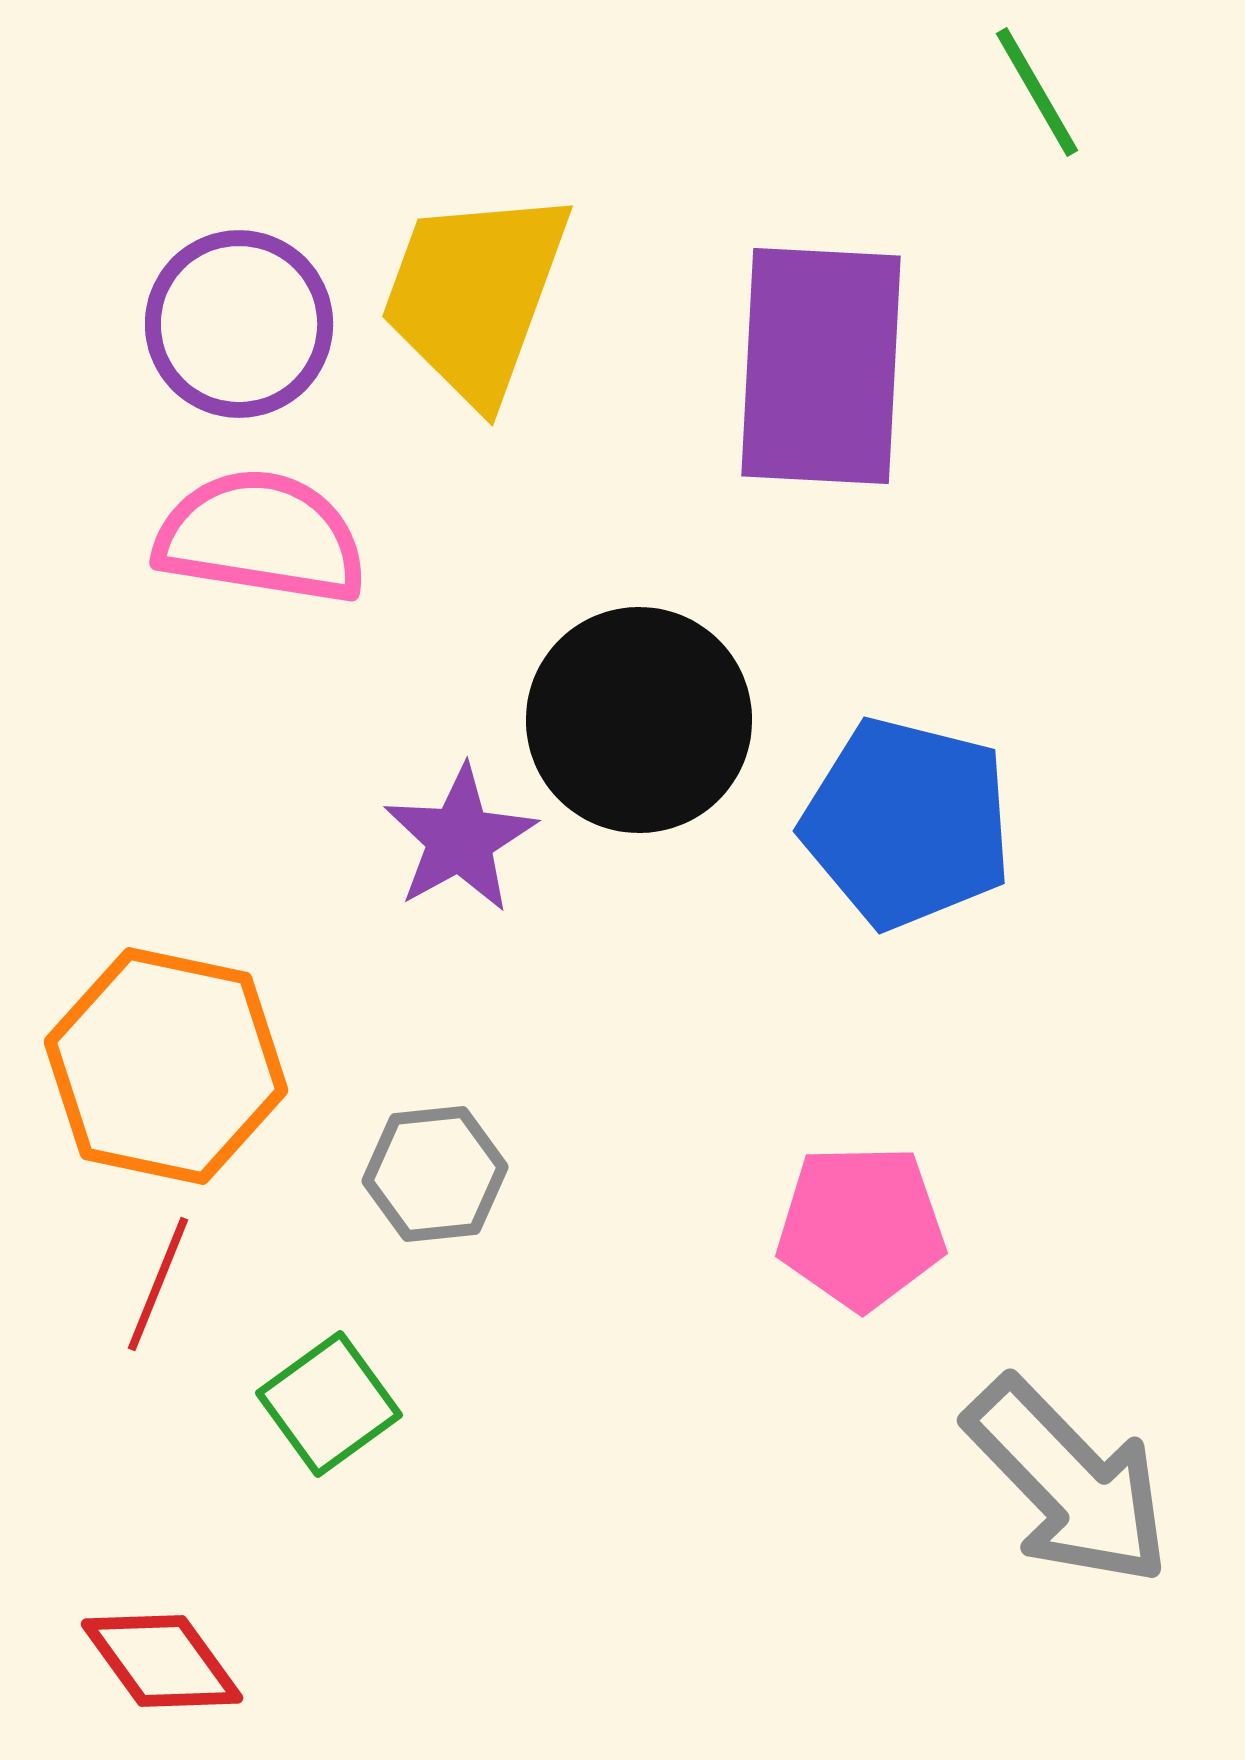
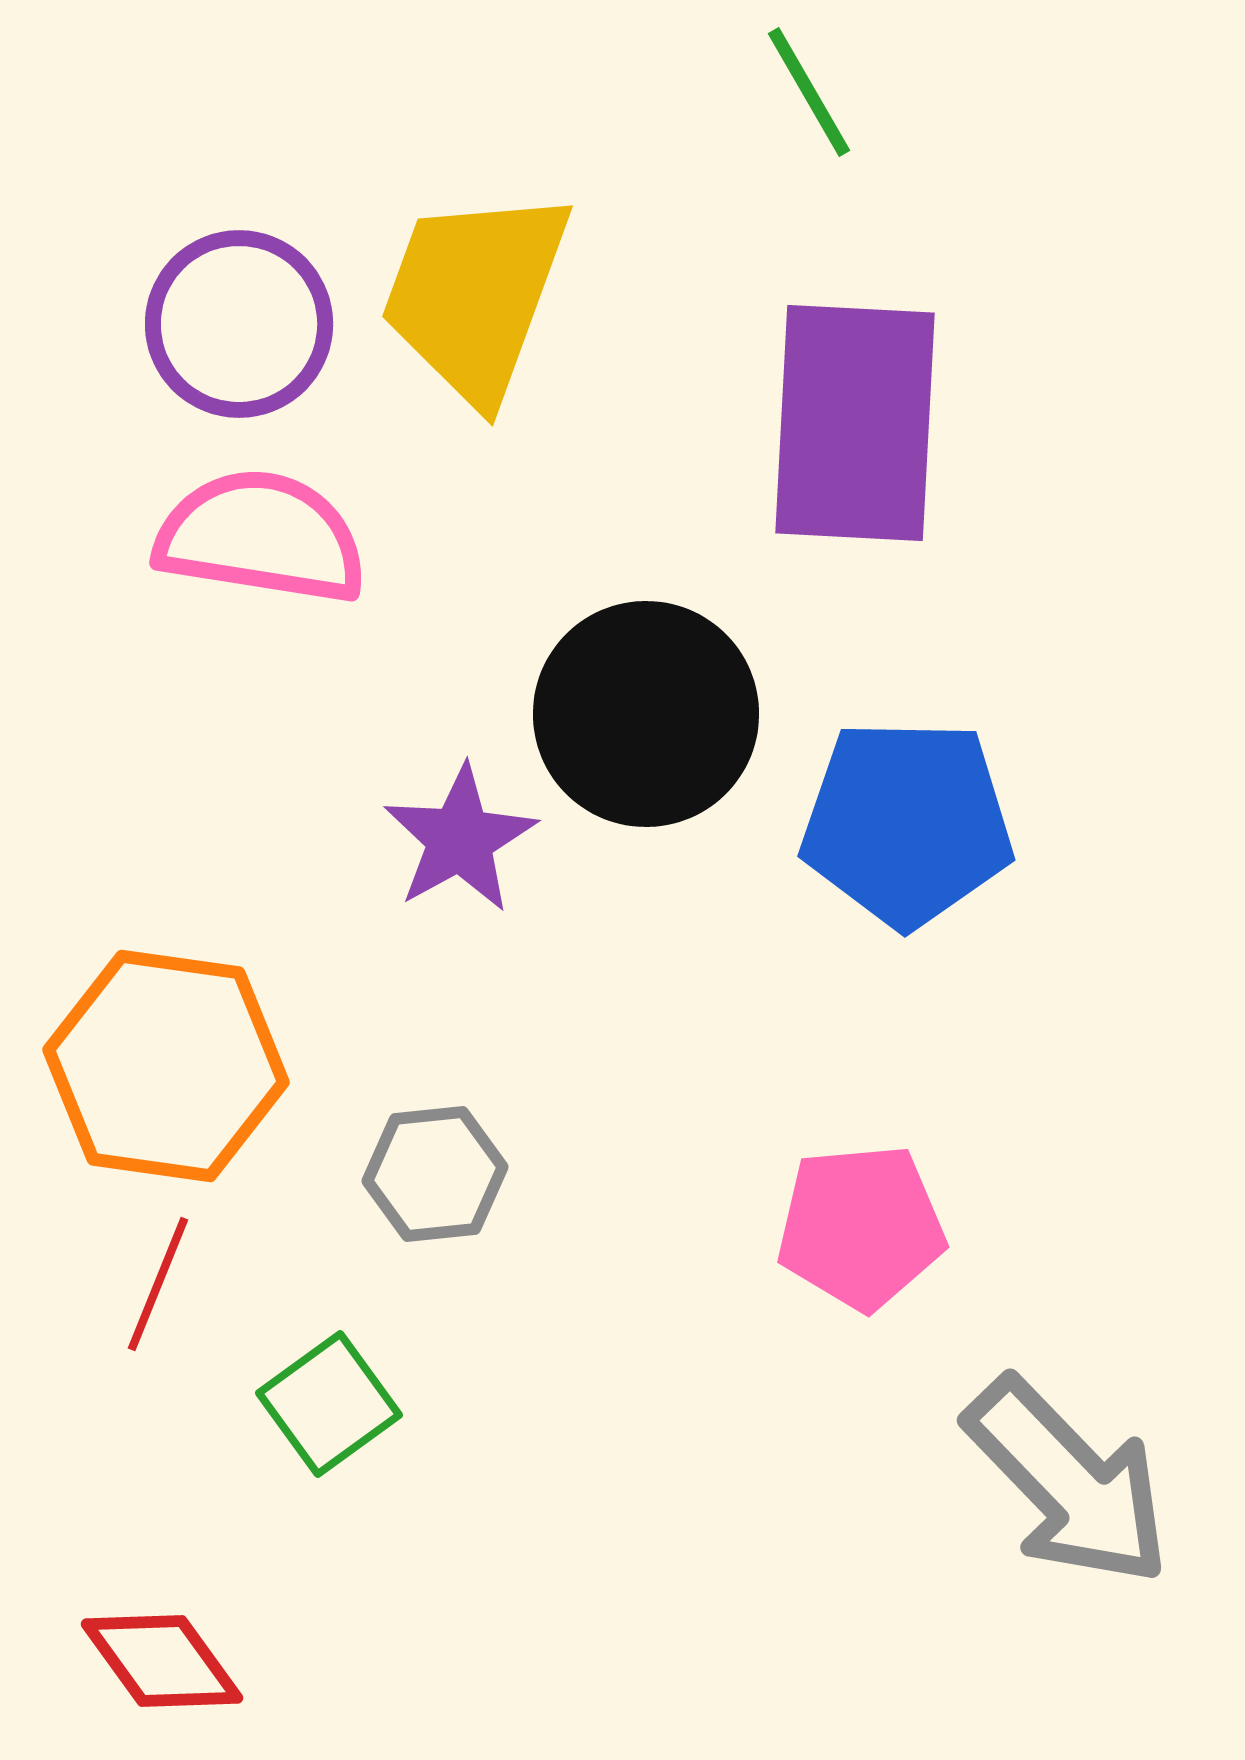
green line: moved 228 px left
purple rectangle: moved 34 px right, 57 px down
black circle: moved 7 px right, 6 px up
blue pentagon: rotated 13 degrees counterclockwise
orange hexagon: rotated 4 degrees counterclockwise
pink pentagon: rotated 4 degrees counterclockwise
